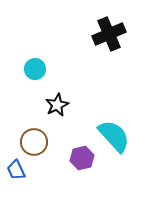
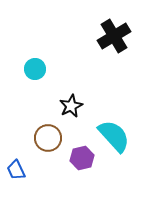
black cross: moved 5 px right, 2 px down; rotated 8 degrees counterclockwise
black star: moved 14 px right, 1 px down
brown circle: moved 14 px right, 4 px up
